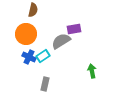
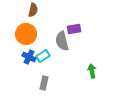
gray semicircle: moved 1 px right; rotated 72 degrees counterclockwise
gray rectangle: moved 1 px left, 1 px up
